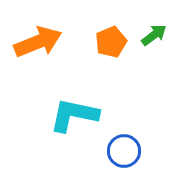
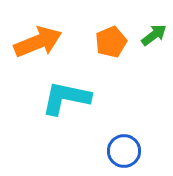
cyan L-shape: moved 8 px left, 17 px up
